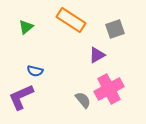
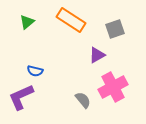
green triangle: moved 1 px right, 5 px up
pink cross: moved 4 px right, 2 px up
